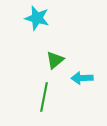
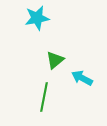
cyan star: rotated 25 degrees counterclockwise
cyan arrow: rotated 30 degrees clockwise
